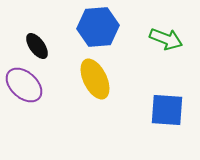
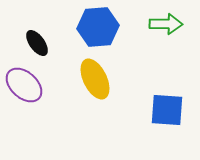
green arrow: moved 15 px up; rotated 20 degrees counterclockwise
black ellipse: moved 3 px up
